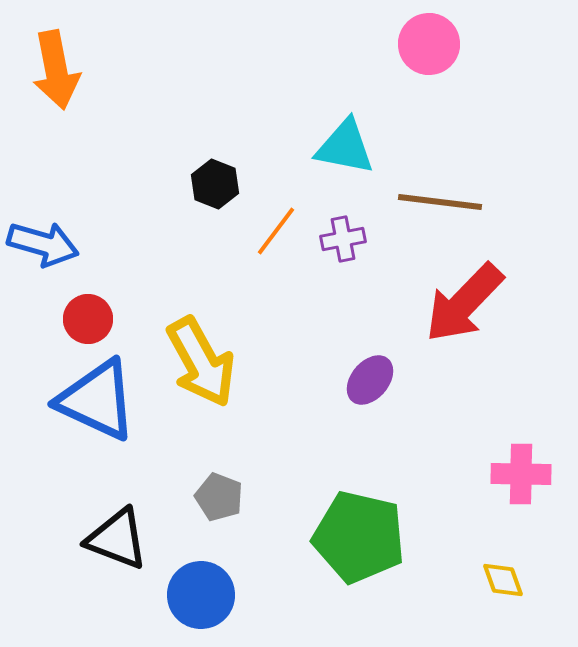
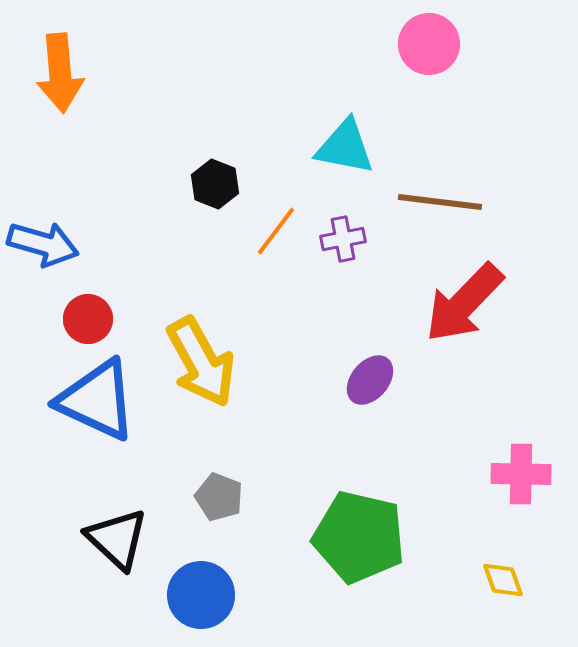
orange arrow: moved 4 px right, 3 px down; rotated 6 degrees clockwise
black triangle: rotated 22 degrees clockwise
